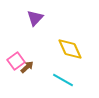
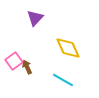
yellow diamond: moved 2 px left, 1 px up
pink square: moved 2 px left
brown arrow: rotated 72 degrees counterclockwise
